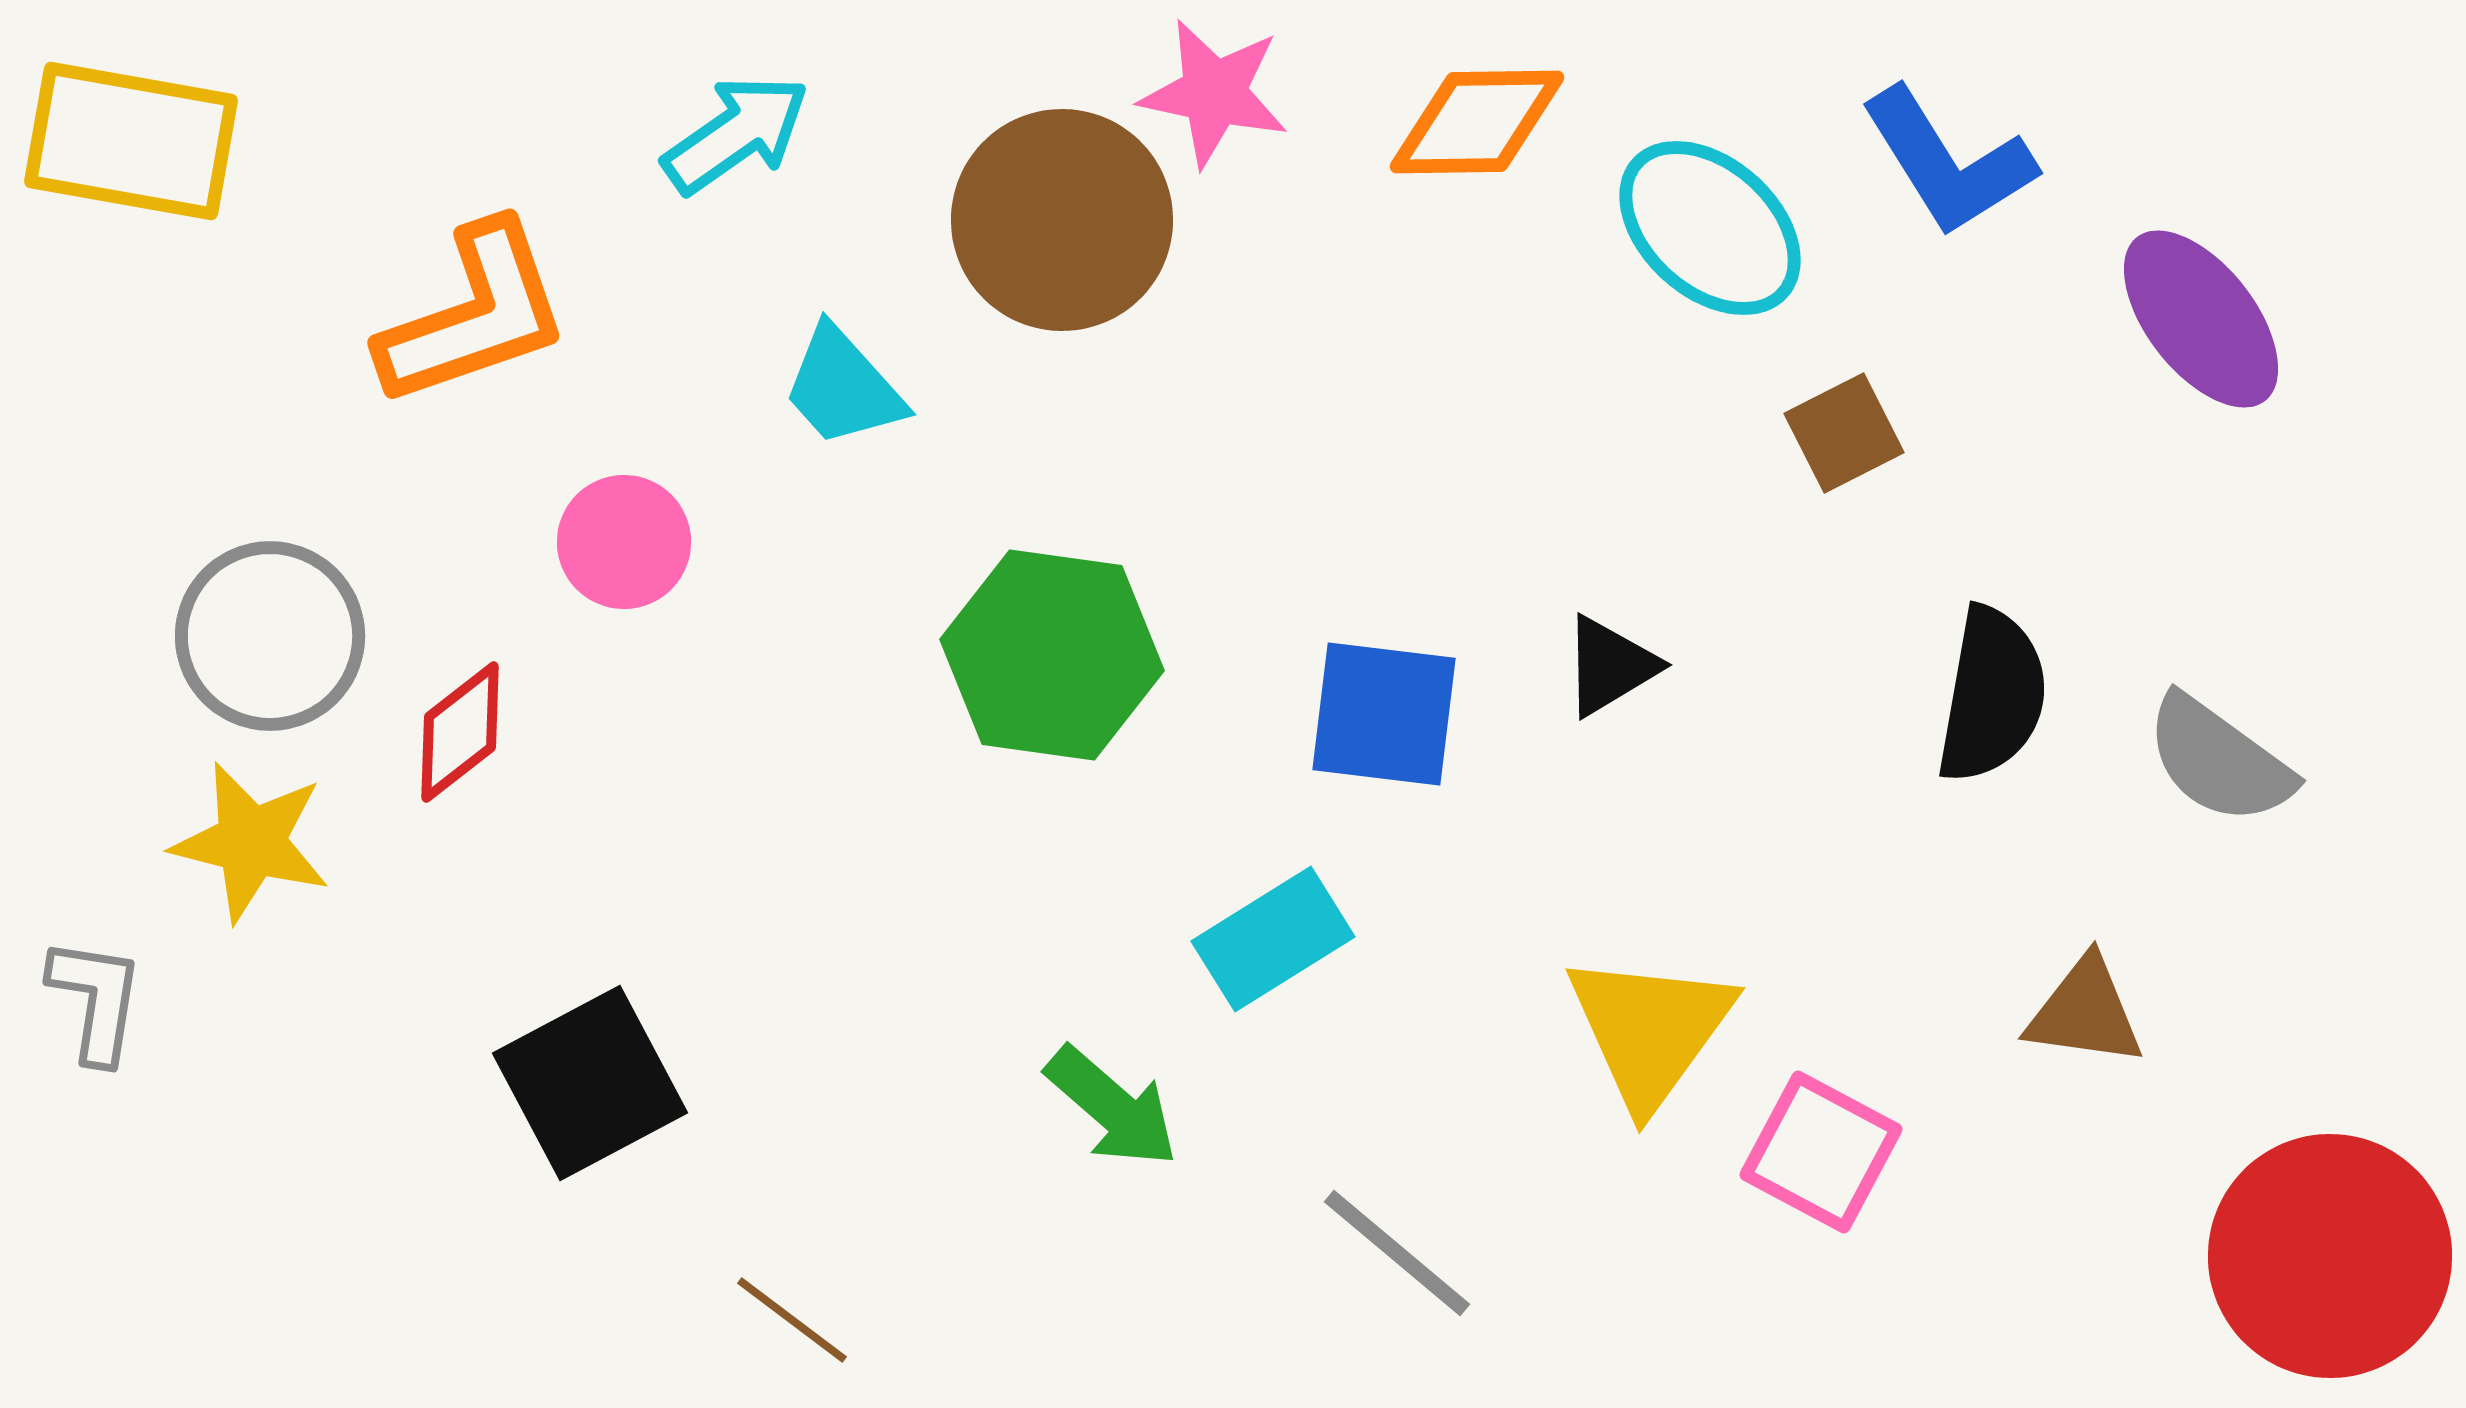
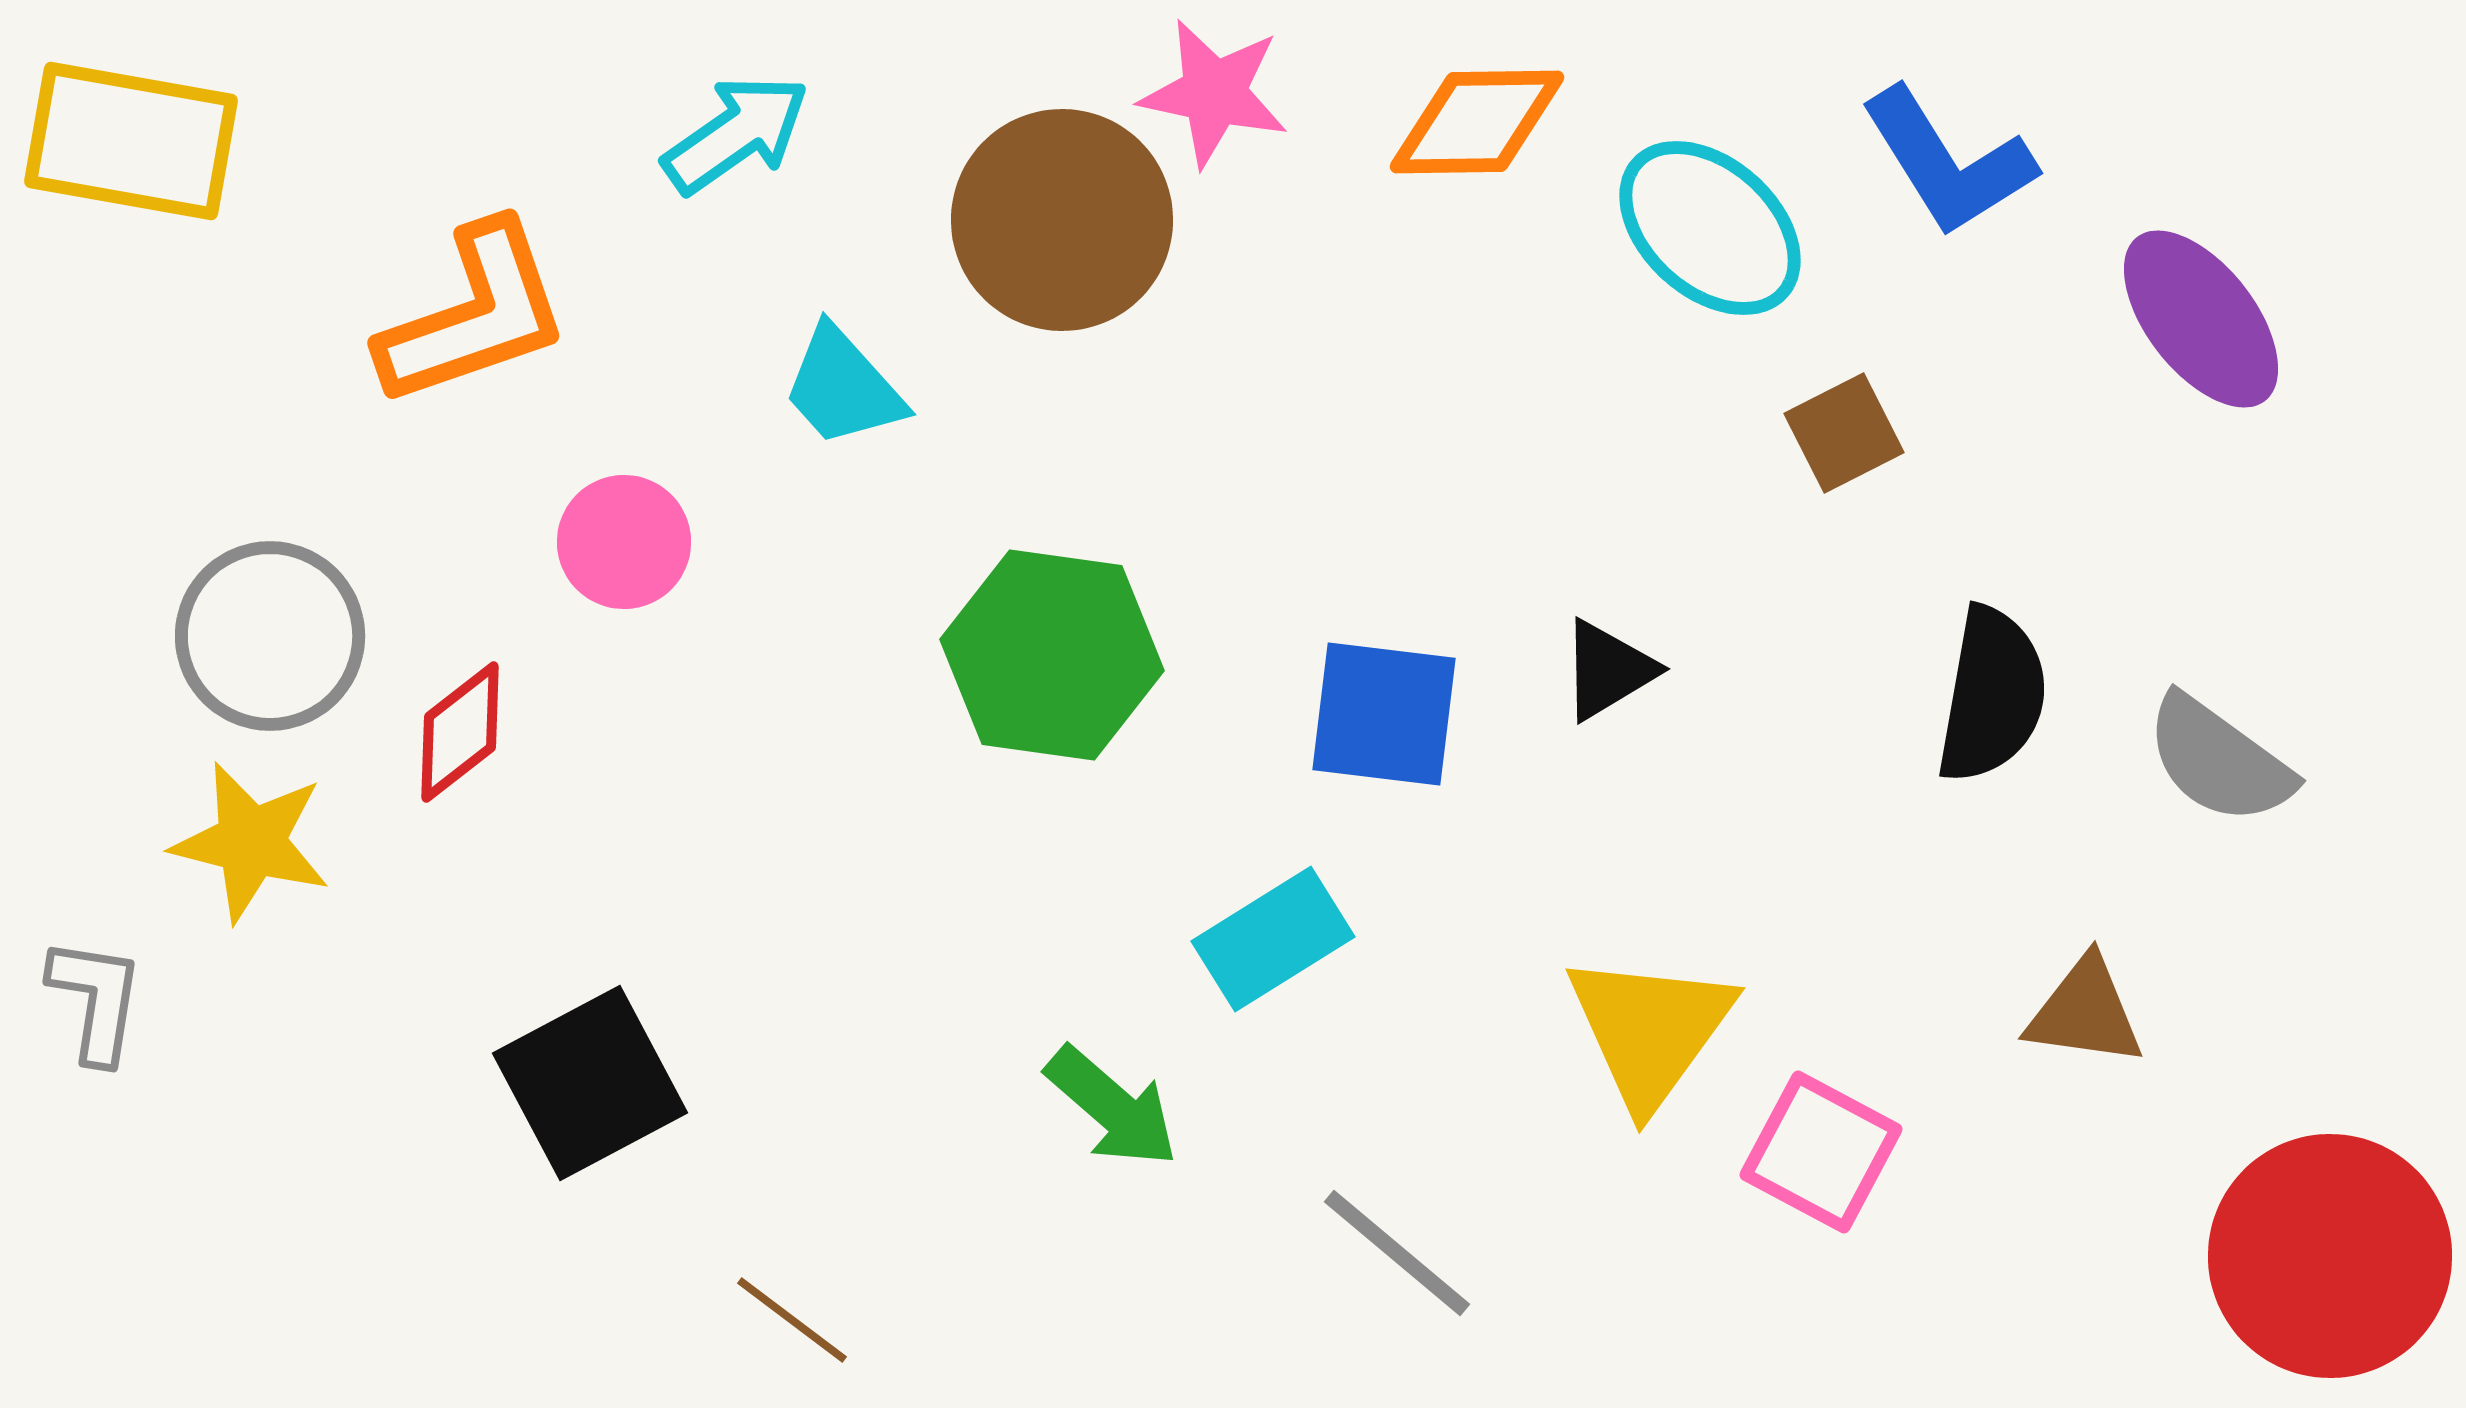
black triangle: moved 2 px left, 4 px down
